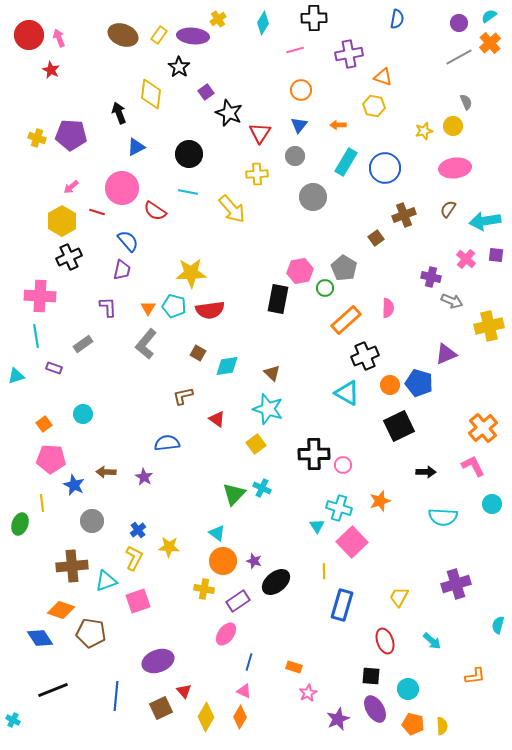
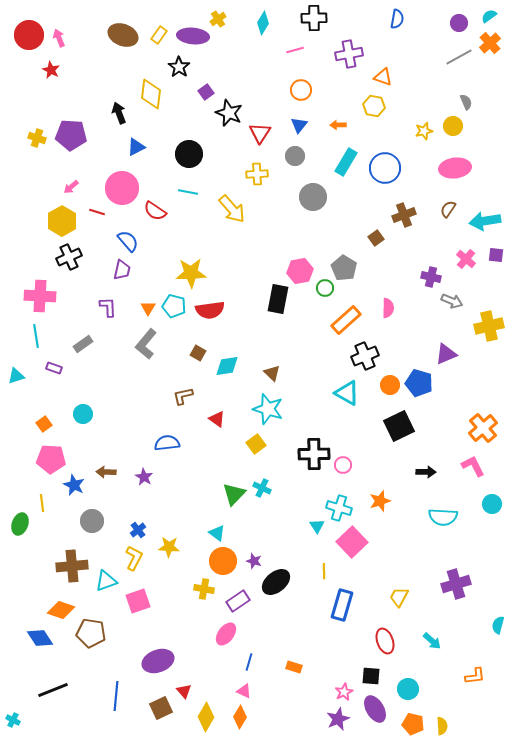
pink star at (308, 693): moved 36 px right, 1 px up
